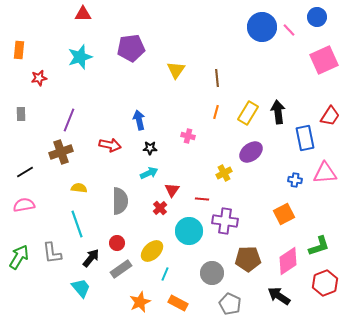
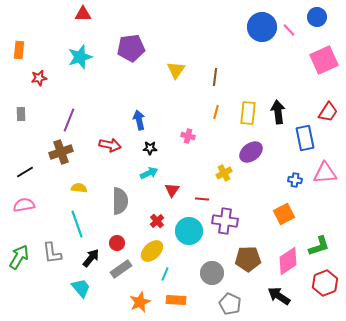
brown line at (217, 78): moved 2 px left, 1 px up; rotated 12 degrees clockwise
yellow rectangle at (248, 113): rotated 25 degrees counterclockwise
red trapezoid at (330, 116): moved 2 px left, 4 px up
red cross at (160, 208): moved 3 px left, 13 px down
orange rectangle at (178, 303): moved 2 px left, 3 px up; rotated 24 degrees counterclockwise
